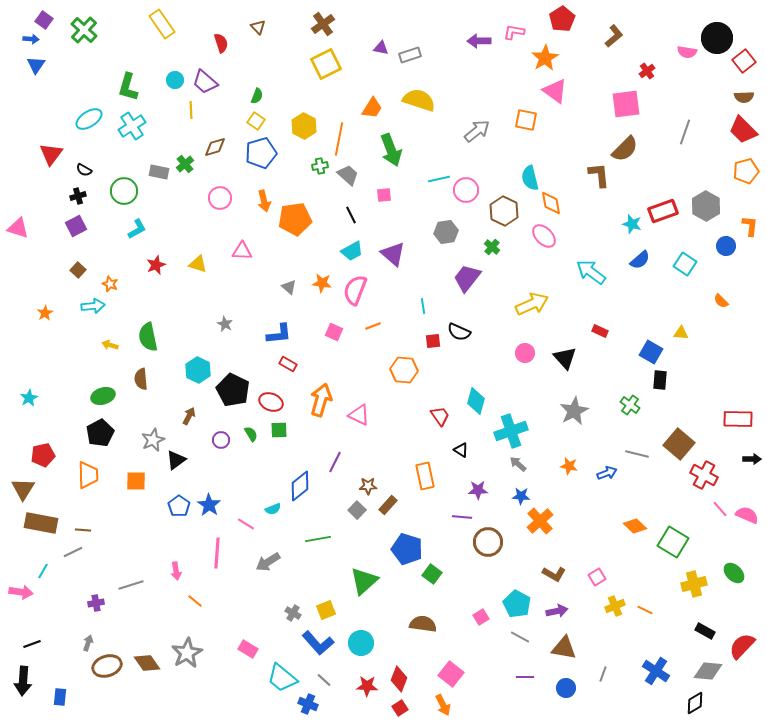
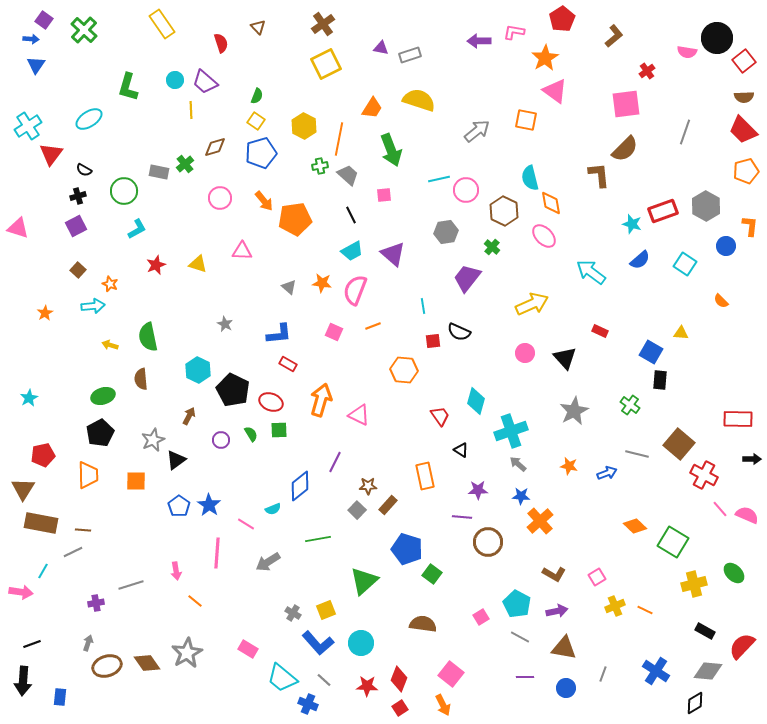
cyan cross at (132, 126): moved 104 px left
orange arrow at (264, 201): rotated 25 degrees counterclockwise
